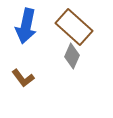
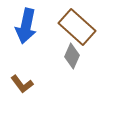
brown rectangle: moved 3 px right
brown L-shape: moved 1 px left, 6 px down
